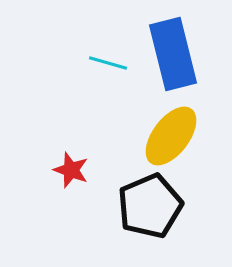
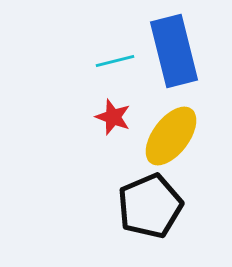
blue rectangle: moved 1 px right, 3 px up
cyan line: moved 7 px right, 2 px up; rotated 30 degrees counterclockwise
red star: moved 42 px right, 53 px up
